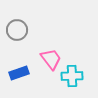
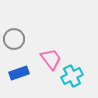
gray circle: moved 3 px left, 9 px down
cyan cross: rotated 25 degrees counterclockwise
